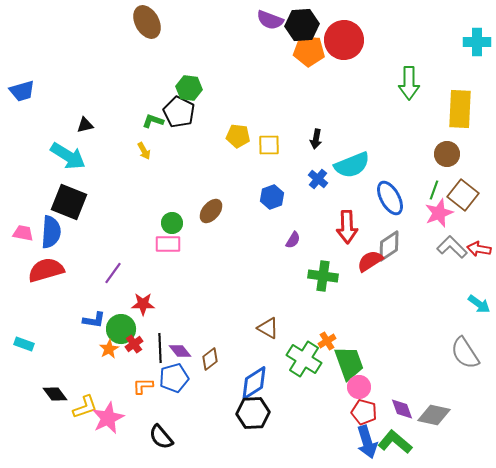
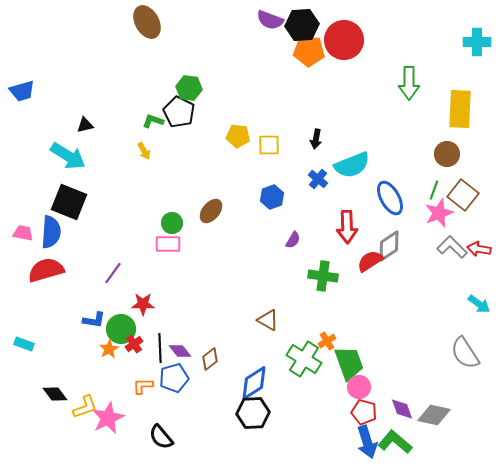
brown triangle at (268, 328): moved 8 px up
